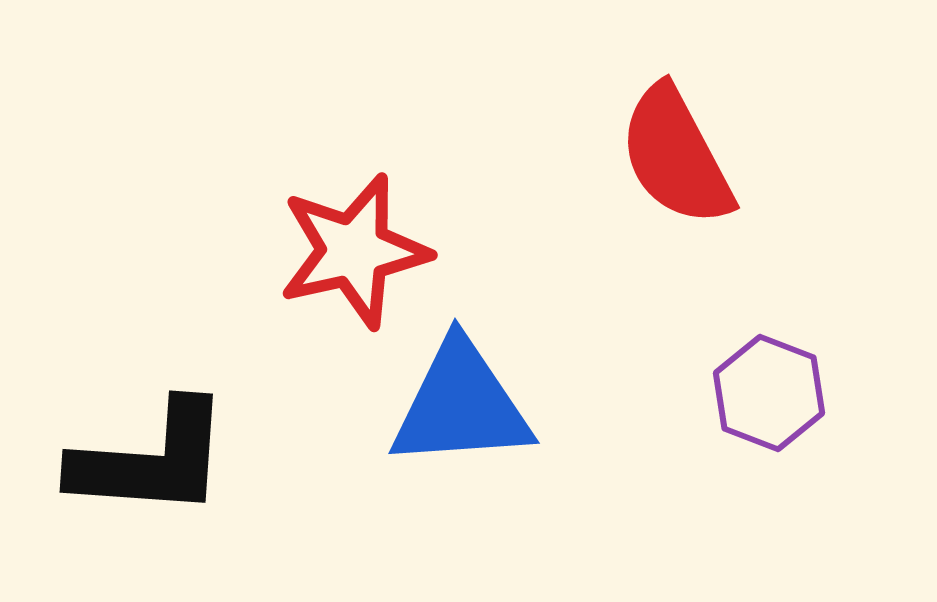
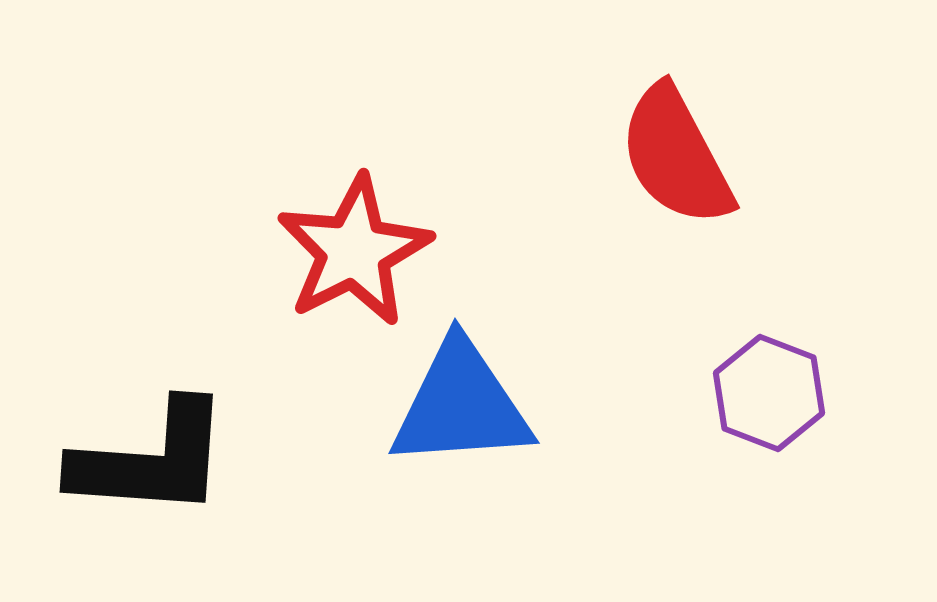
red star: rotated 14 degrees counterclockwise
